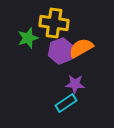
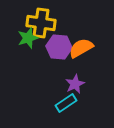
yellow cross: moved 13 px left
purple hexagon: moved 2 px left, 4 px up; rotated 25 degrees clockwise
purple star: rotated 30 degrees counterclockwise
